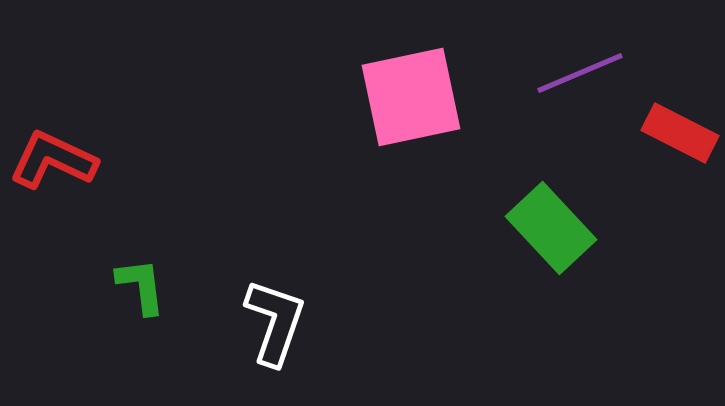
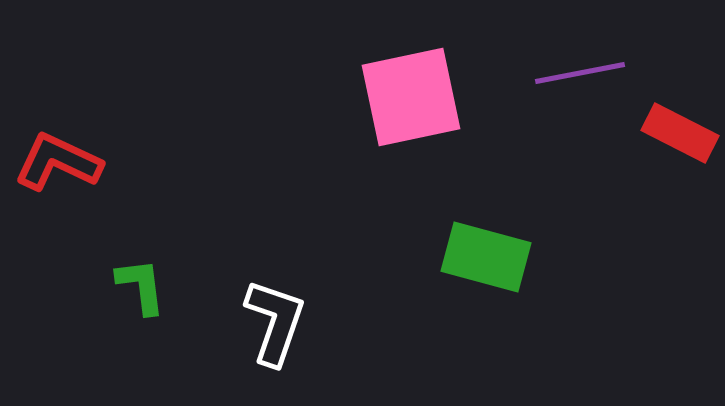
purple line: rotated 12 degrees clockwise
red L-shape: moved 5 px right, 2 px down
green rectangle: moved 65 px left, 29 px down; rotated 32 degrees counterclockwise
